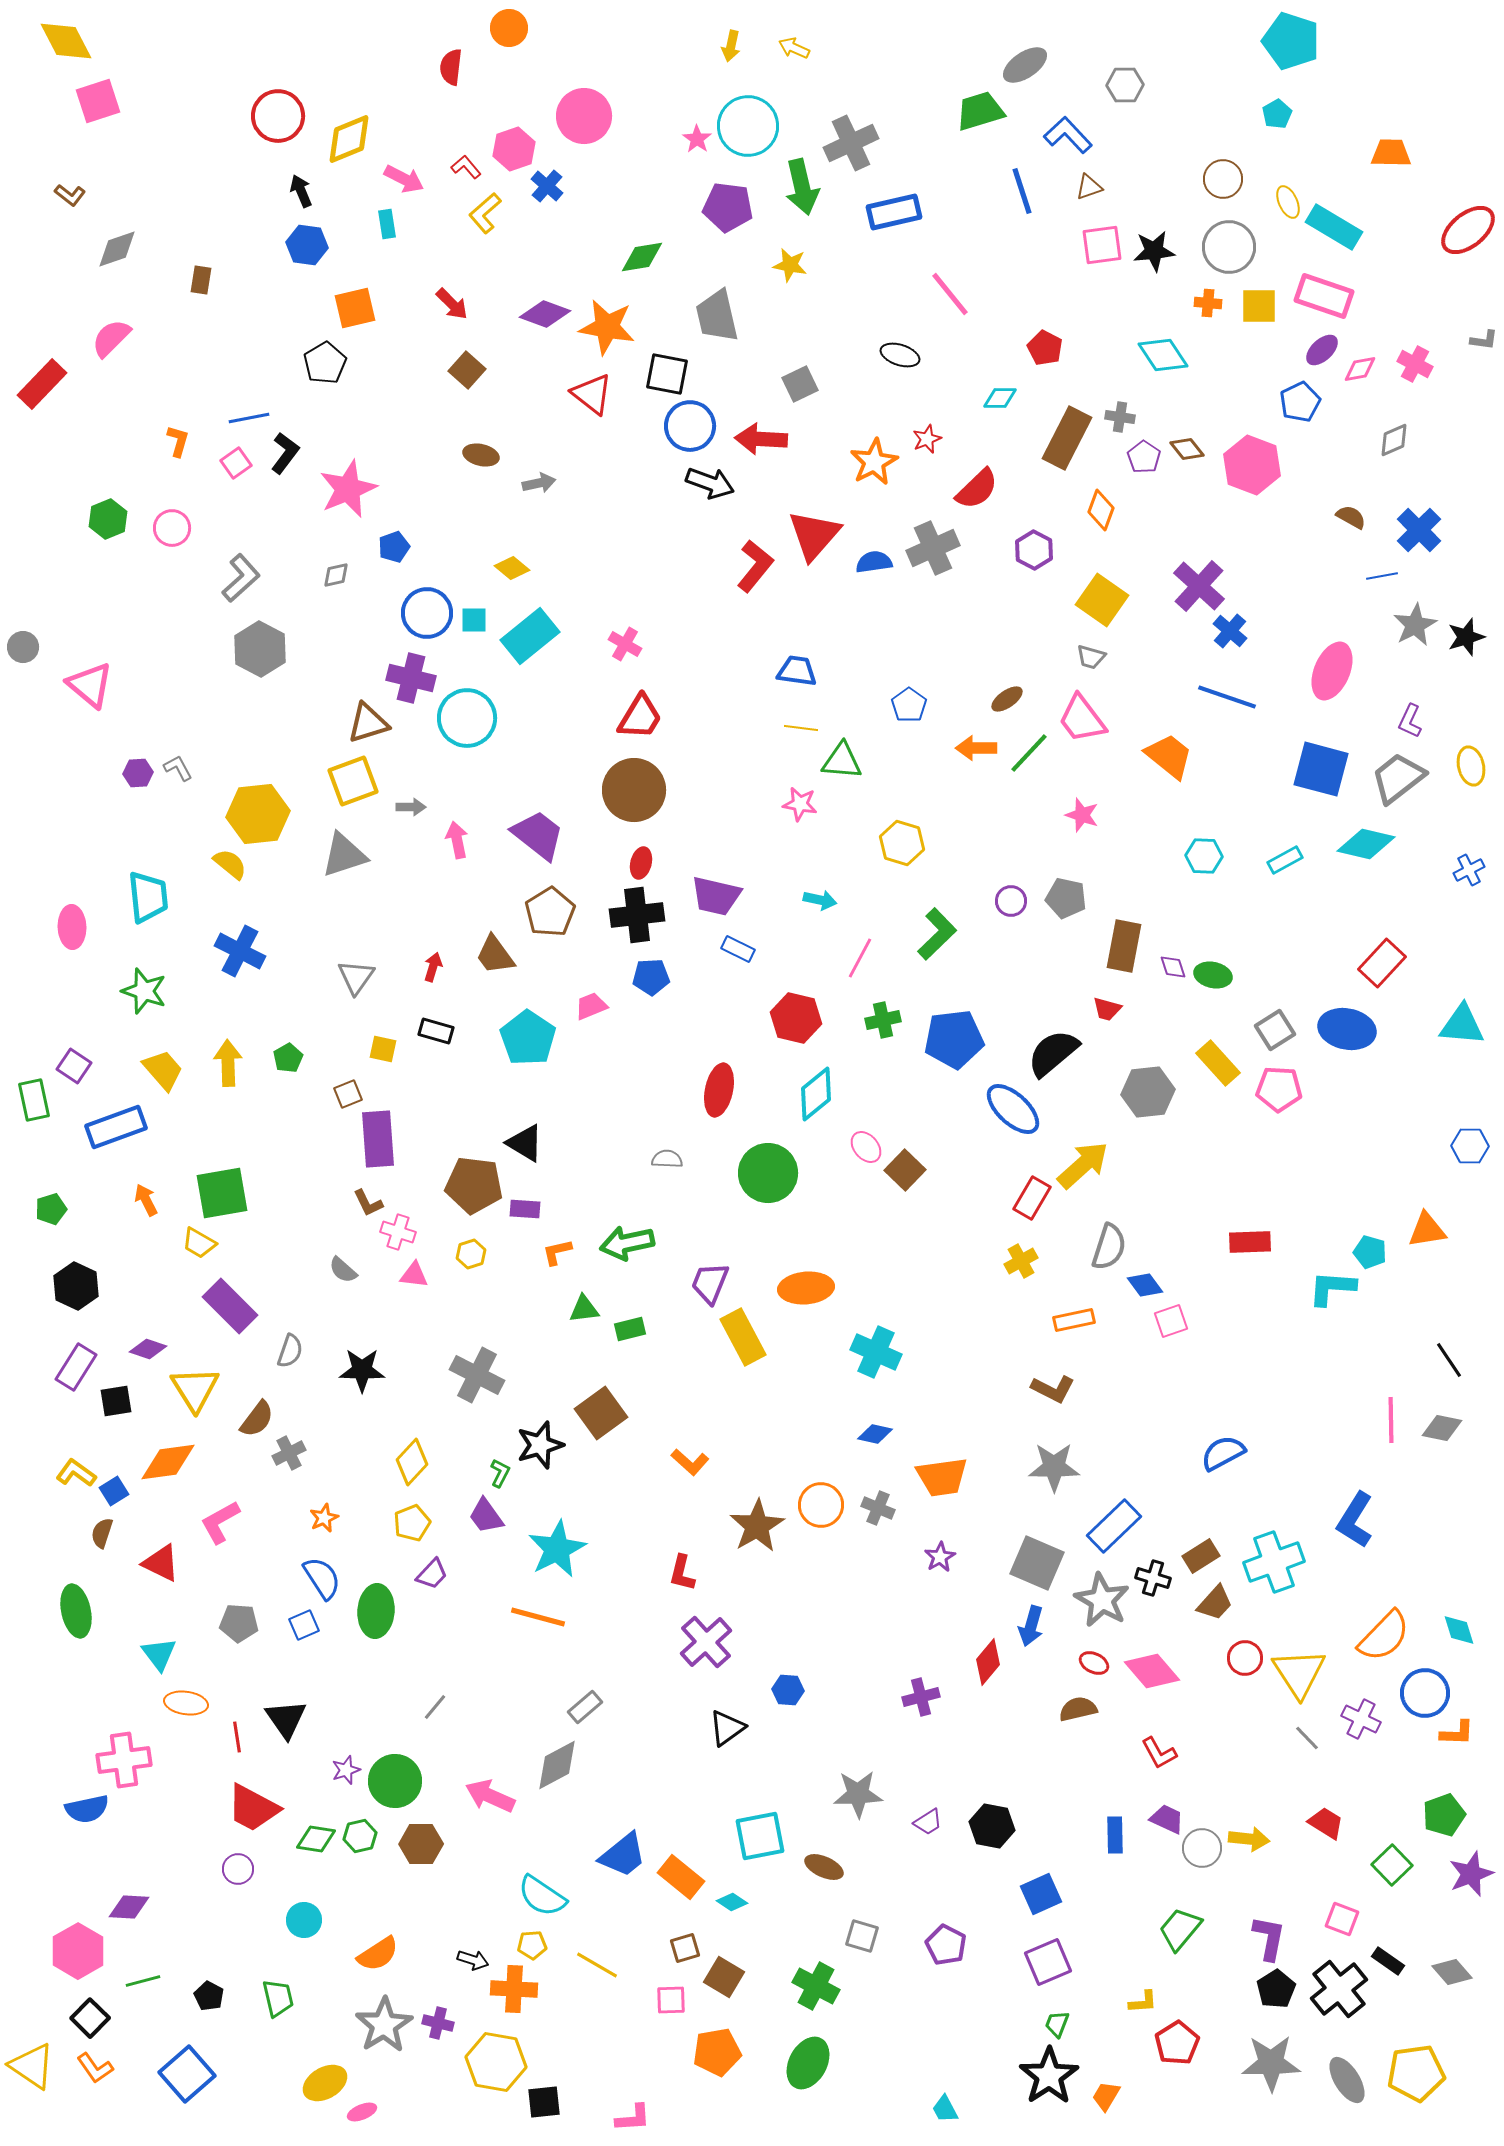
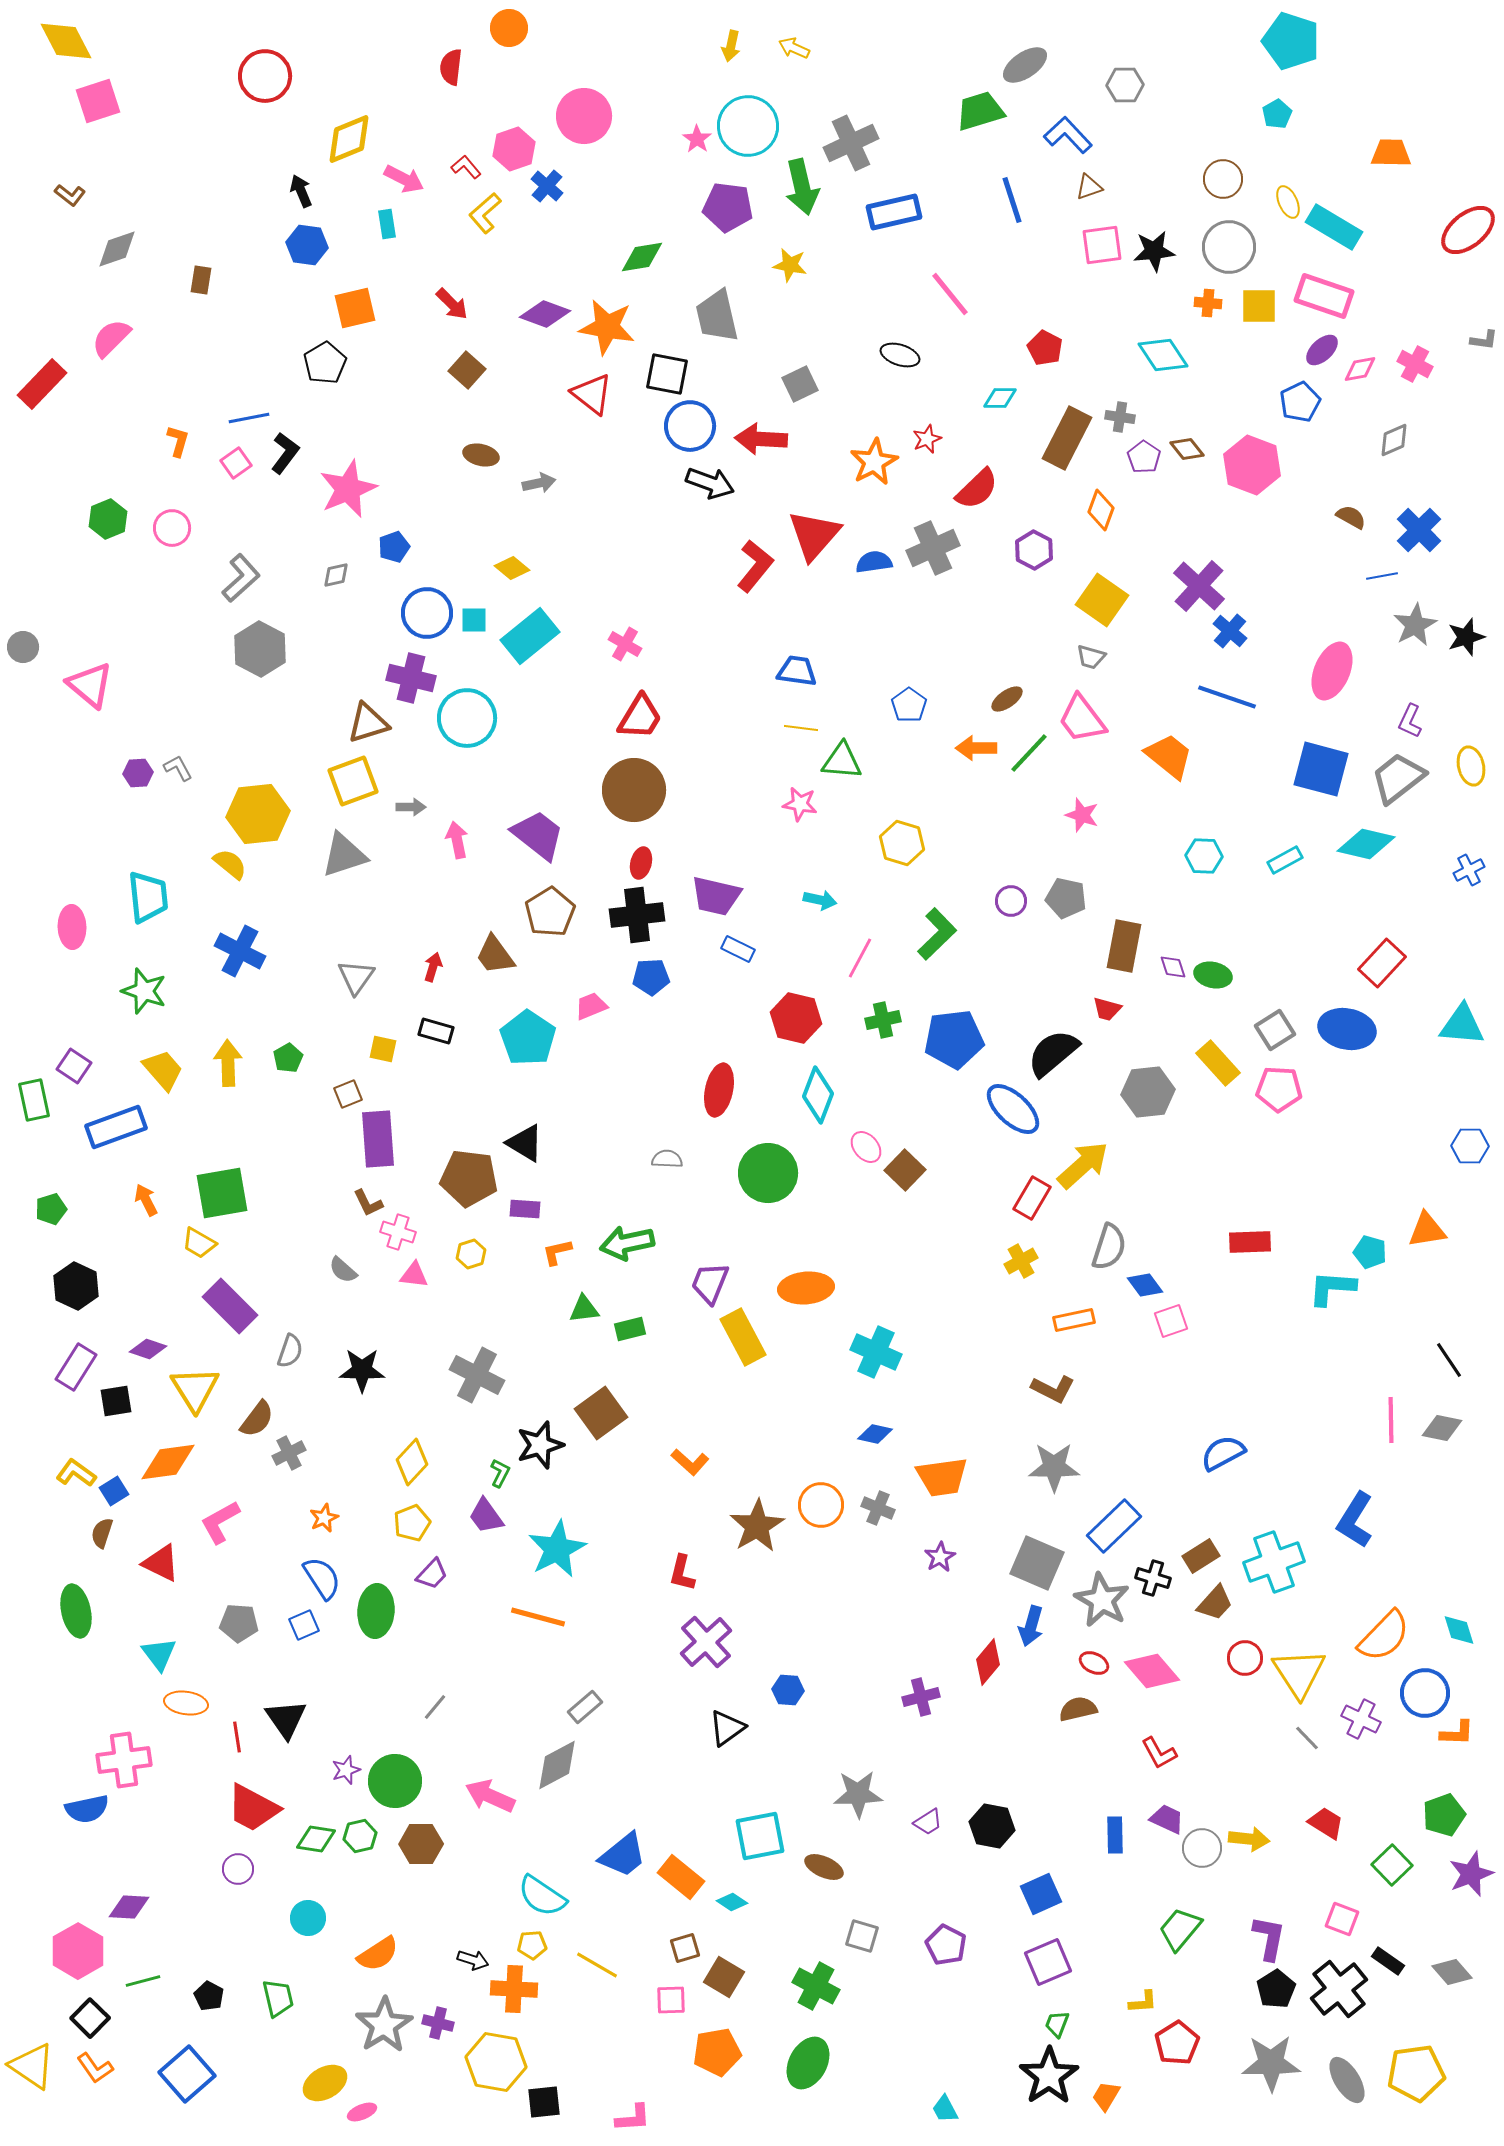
red circle at (278, 116): moved 13 px left, 40 px up
blue line at (1022, 191): moved 10 px left, 9 px down
cyan diamond at (816, 1094): moved 2 px right, 1 px down; rotated 30 degrees counterclockwise
brown pentagon at (474, 1185): moved 5 px left, 7 px up
cyan circle at (304, 1920): moved 4 px right, 2 px up
